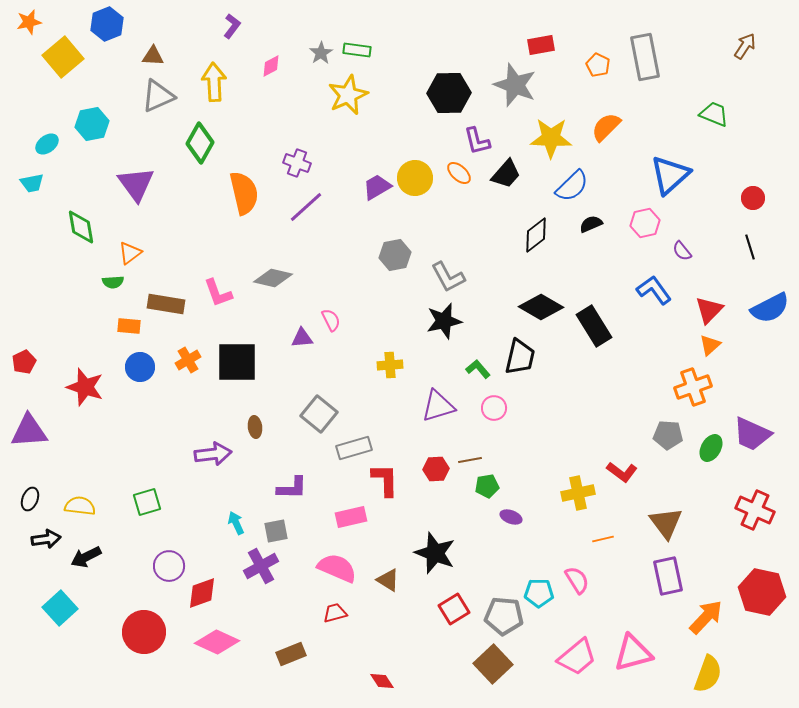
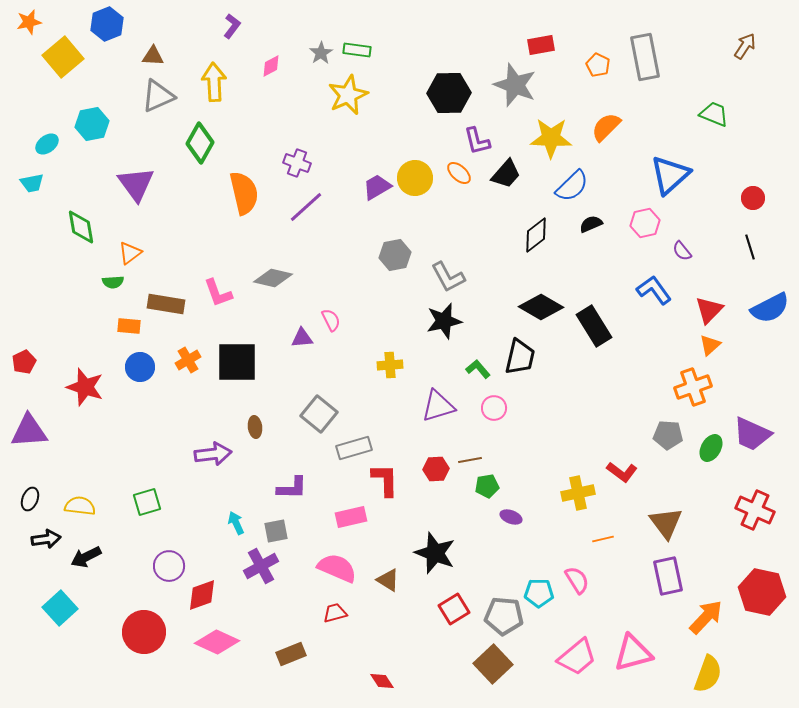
red diamond at (202, 593): moved 2 px down
